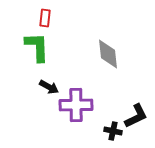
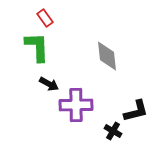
red rectangle: rotated 42 degrees counterclockwise
gray diamond: moved 1 px left, 2 px down
black arrow: moved 3 px up
black L-shape: moved 5 px up; rotated 12 degrees clockwise
black cross: rotated 18 degrees clockwise
